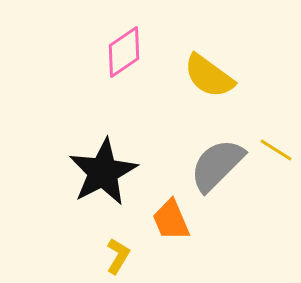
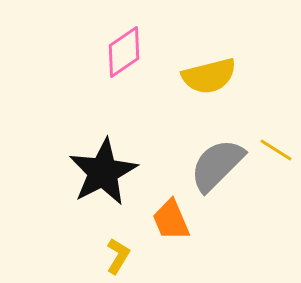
yellow semicircle: rotated 50 degrees counterclockwise
